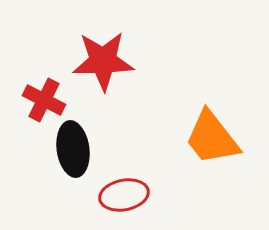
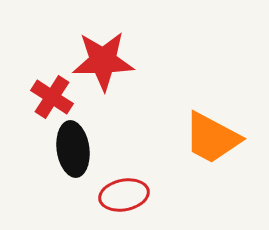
red cross: moved 8 px right, 3 px up; rotated 6 degrees clockwise
orange trapezoid: rotated 24 degrees counterclockwise
